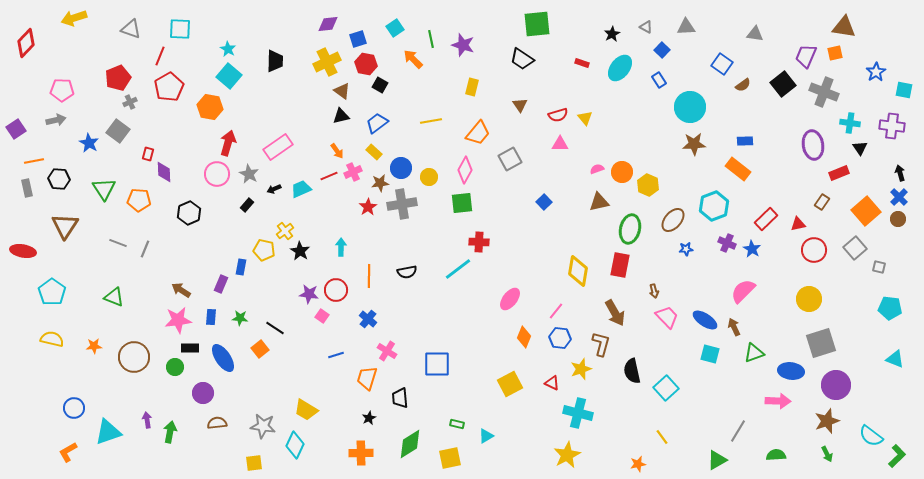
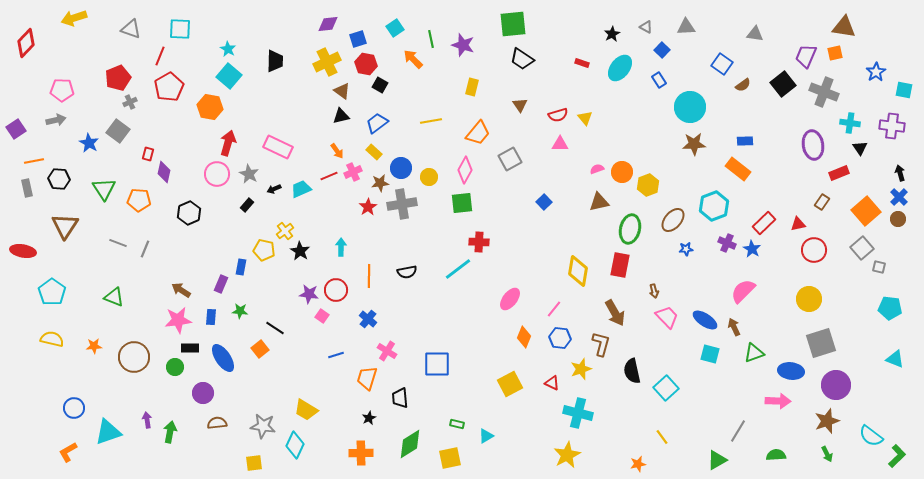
green square at (537, 24): moved 24 px left
pink rectangle at (278, 147): rotated 60 degrees clockwise
purple diamond at (164, 172): rotated 15 degrees clockwise
yellow hexagon at (648, 185): rotated 15 degrees clockwise
red rectangle at (766, 219): moved 2 px left, 4 px down
gray square at (855, 248): moved 7 px right
pink line at (556, 311): moved 2 px left, 2 px up
green star at (240, 318): moved 7 px up
